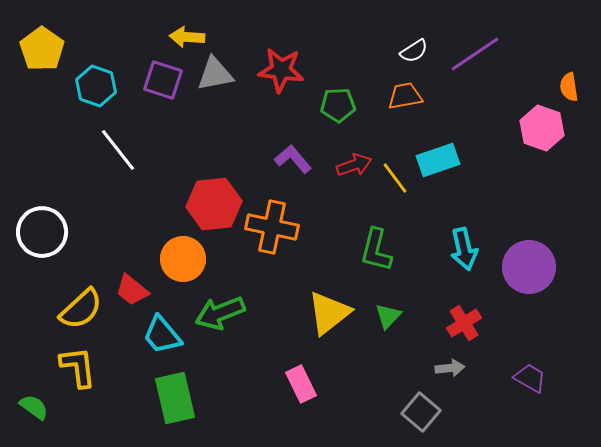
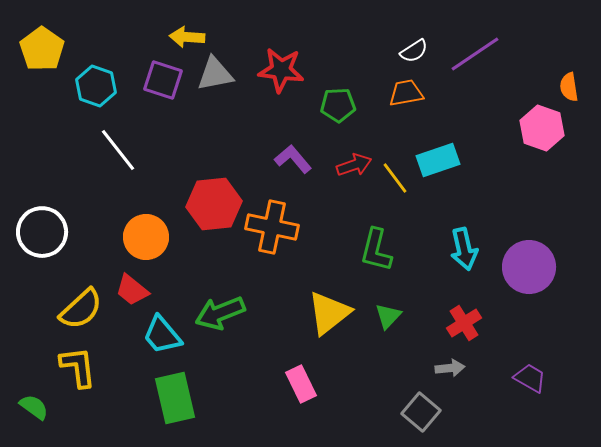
orange trapezoid: moved 1 px right, 3 px up
orange circle: moved 37 px left, 22 px up
